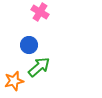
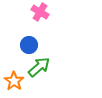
orange star: rotated 24 degrees counterclockwise
